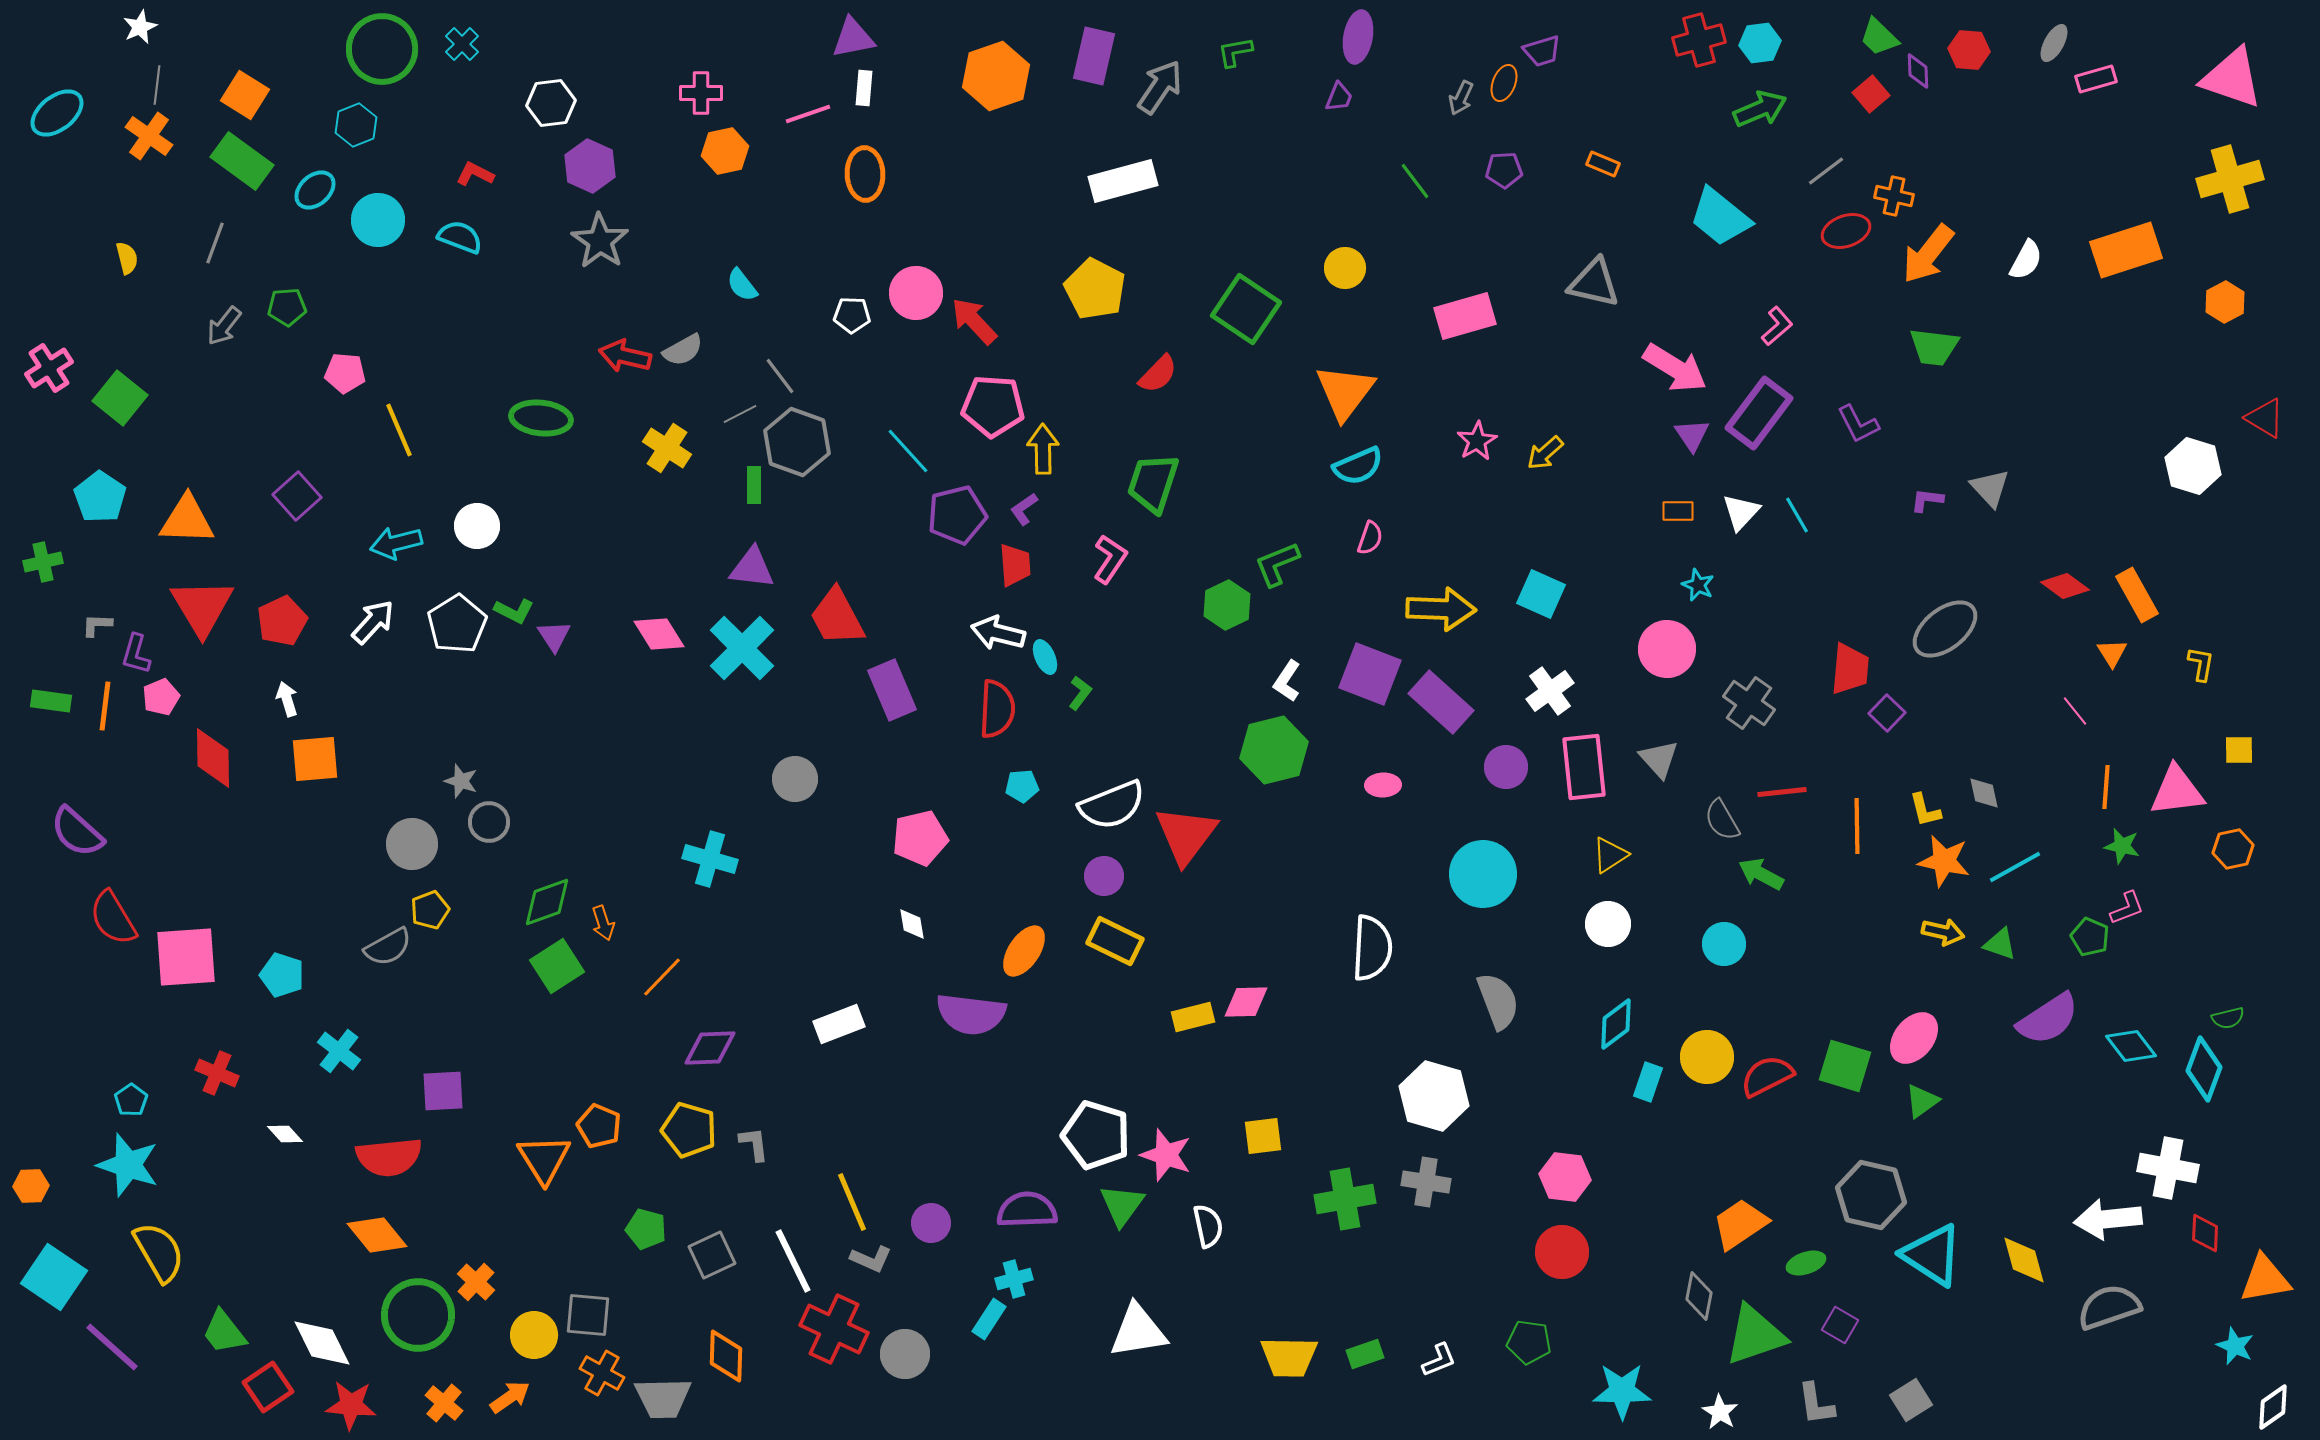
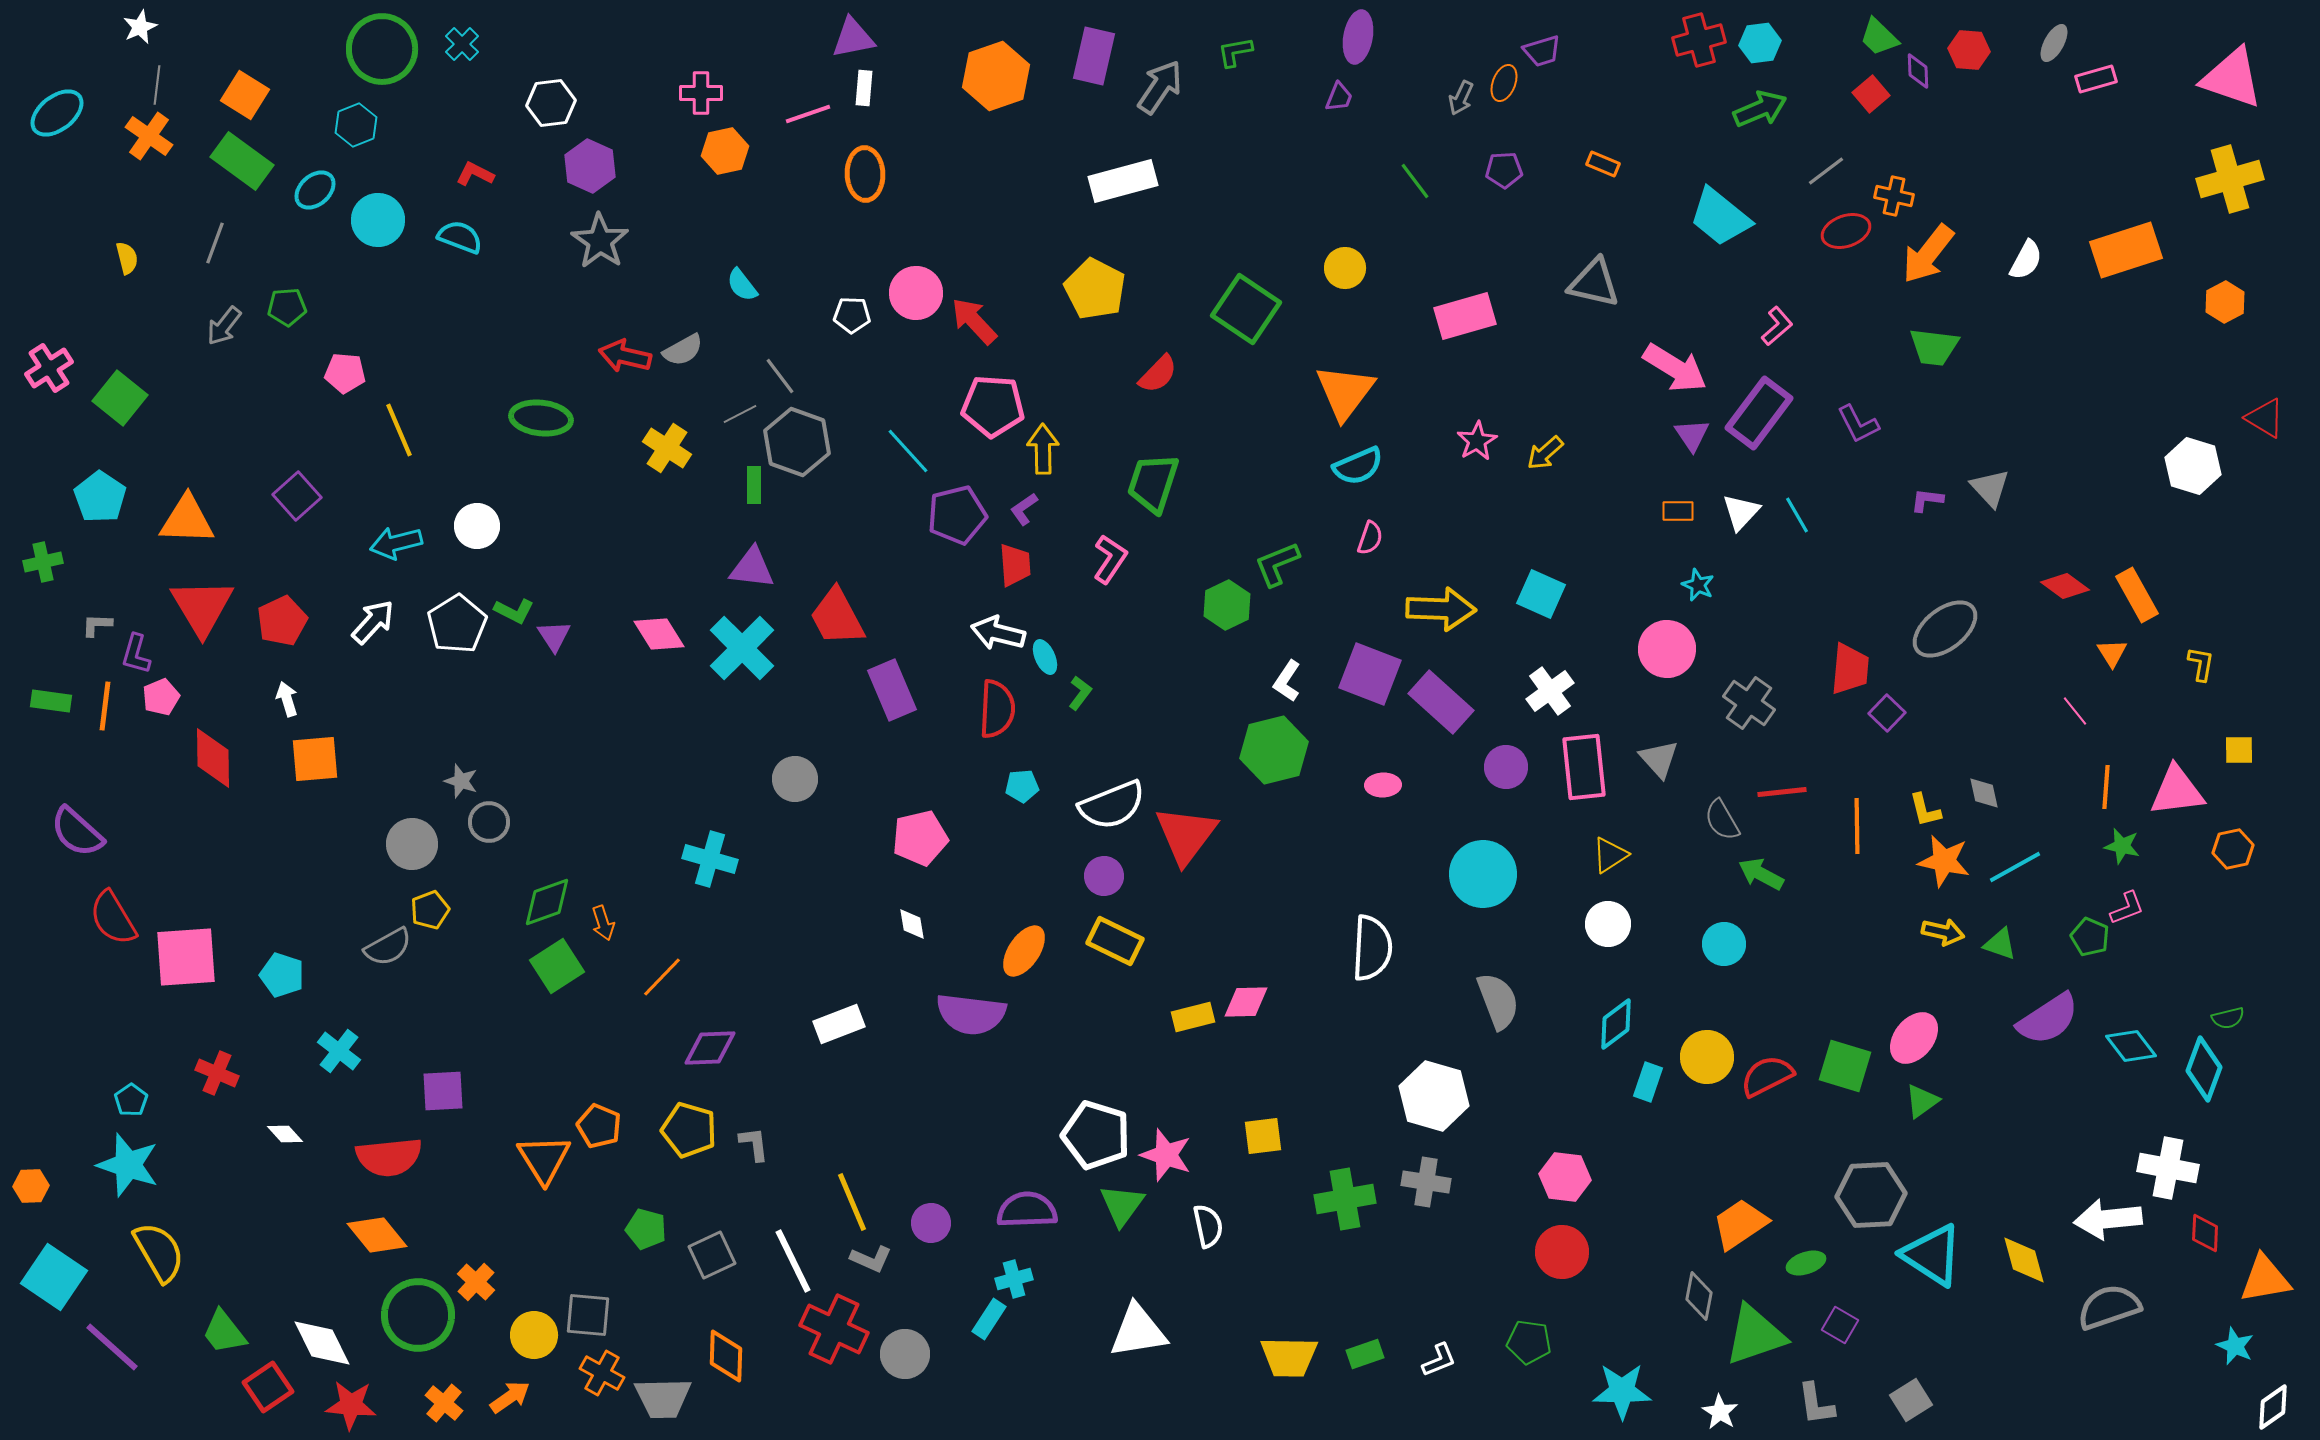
gray hexagon at (1871, 1195): rotated 16 degrees counterclockwise
